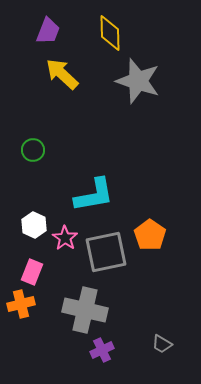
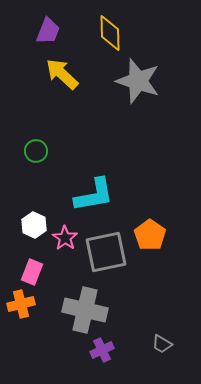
green circle: moved 3 px right, 1 px down
